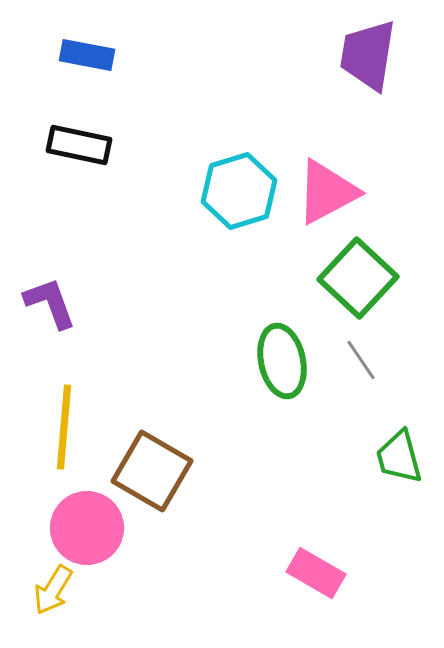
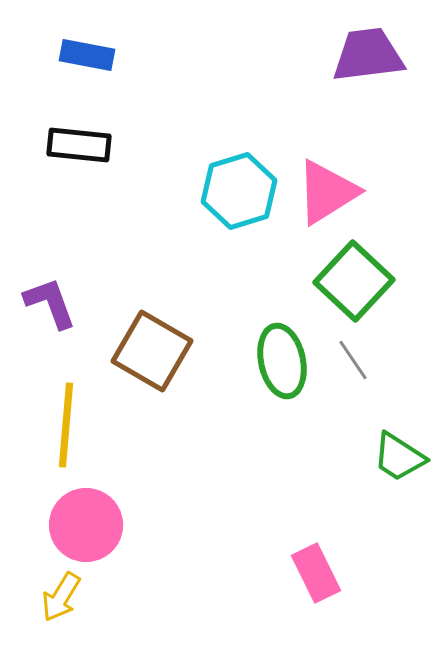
purple trapezoid: rotated 74 degrees clockwise
black rectangle: rotated 6 degrees counterclockwise
pink triangle: rotated 4 degrees counterclockwise
green square: moved 4 px left, 3 px down
gray line: moved 8 px left
yellow line: moved 2 px right, 2 px up
green trapezoid: rotated 42 degrees counterclockwise
brown square: moved 120 px up
pink circle: moved 1 px left, 3 px up
pink rectangle: rotated 34 degrees clockwise
yellow arrow: moved 8 px right, 7 px down
